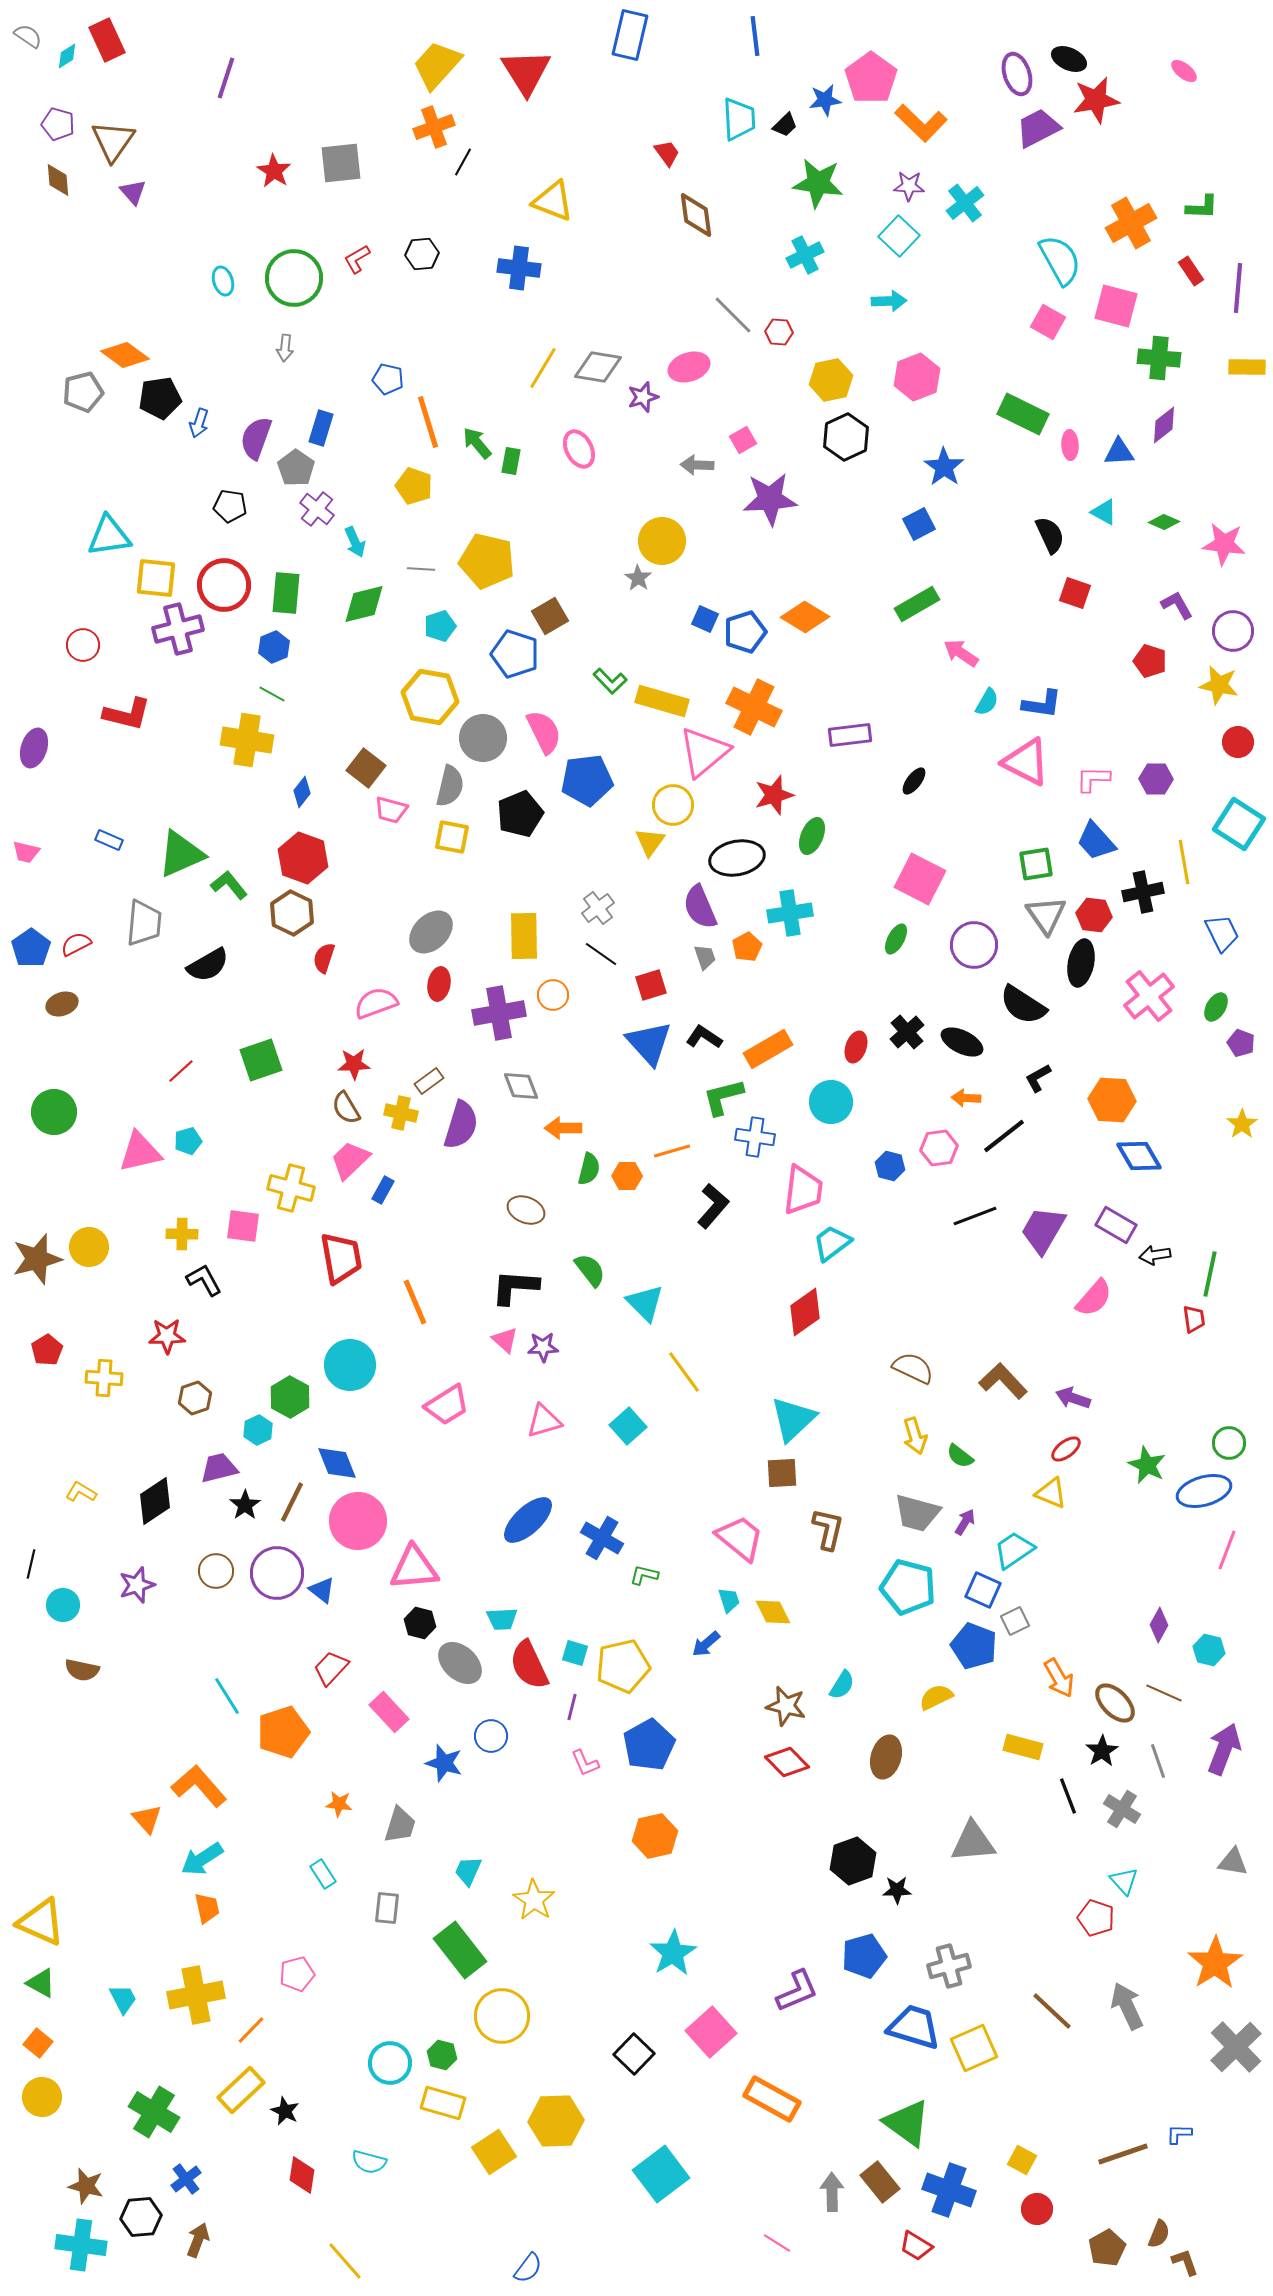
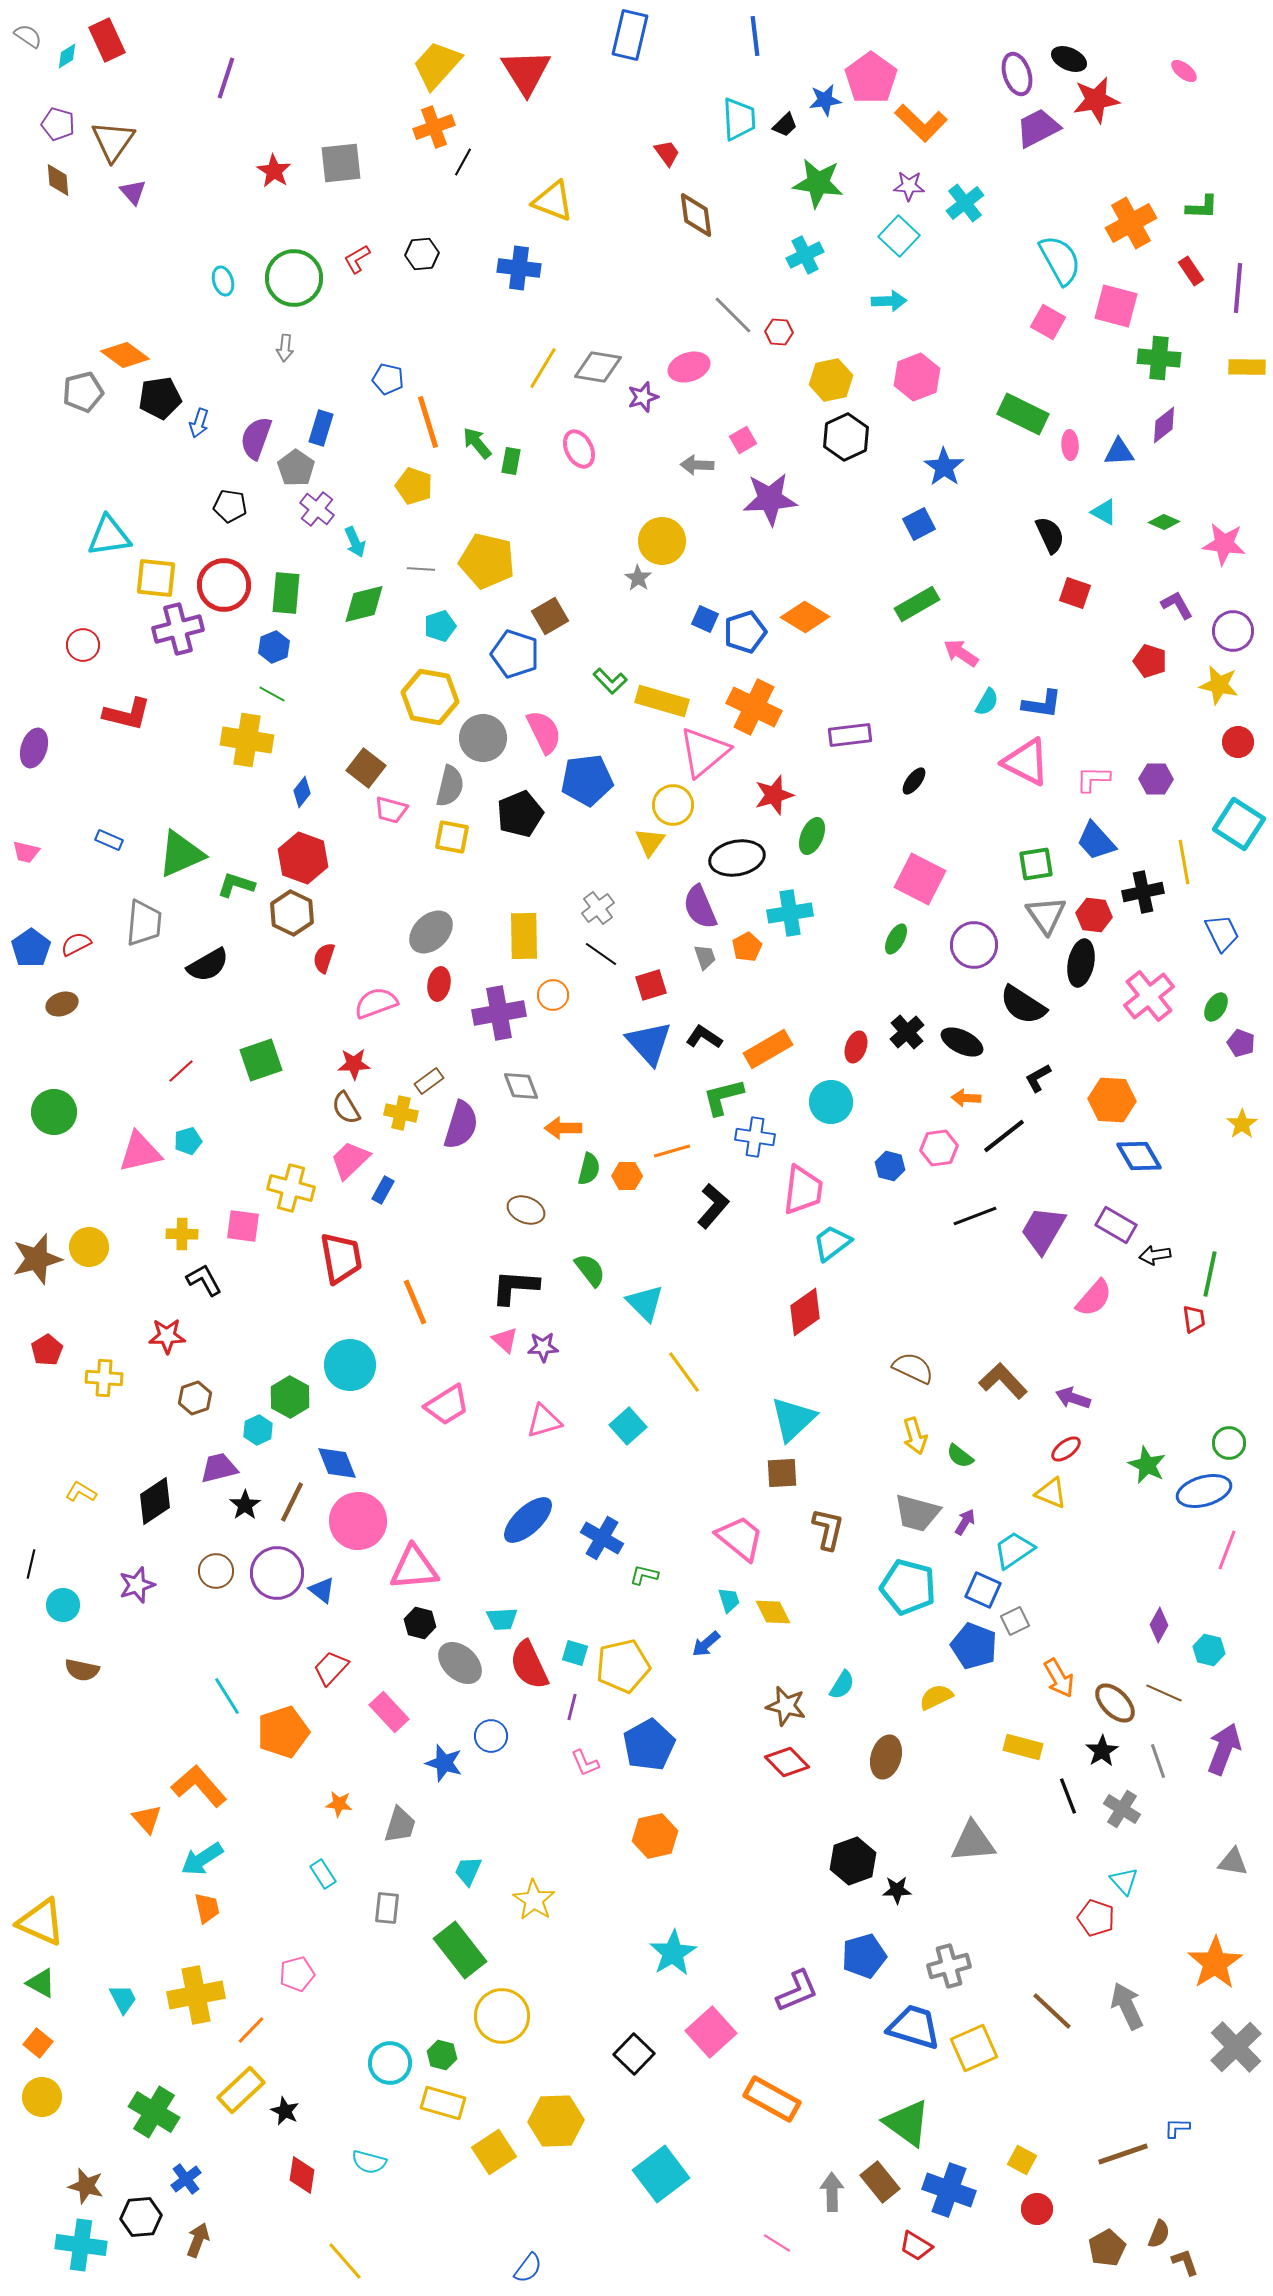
green L-shape at (229, 885): moved 7 px right; rotated 33 degrees counterclockwise
blue L-shape at (1179, 2134): moved 2 px left, 6 px up
